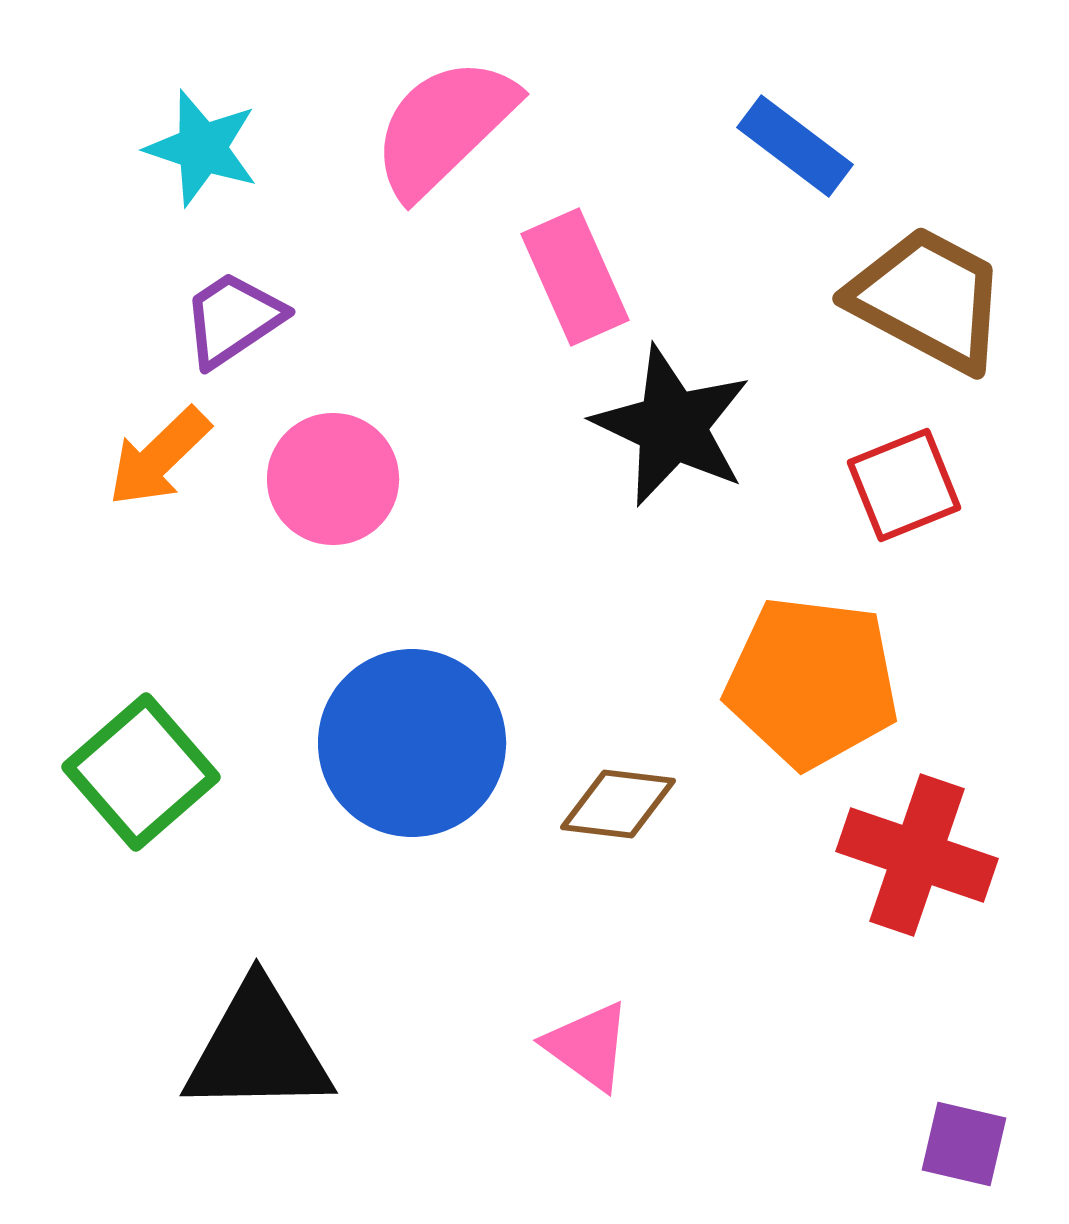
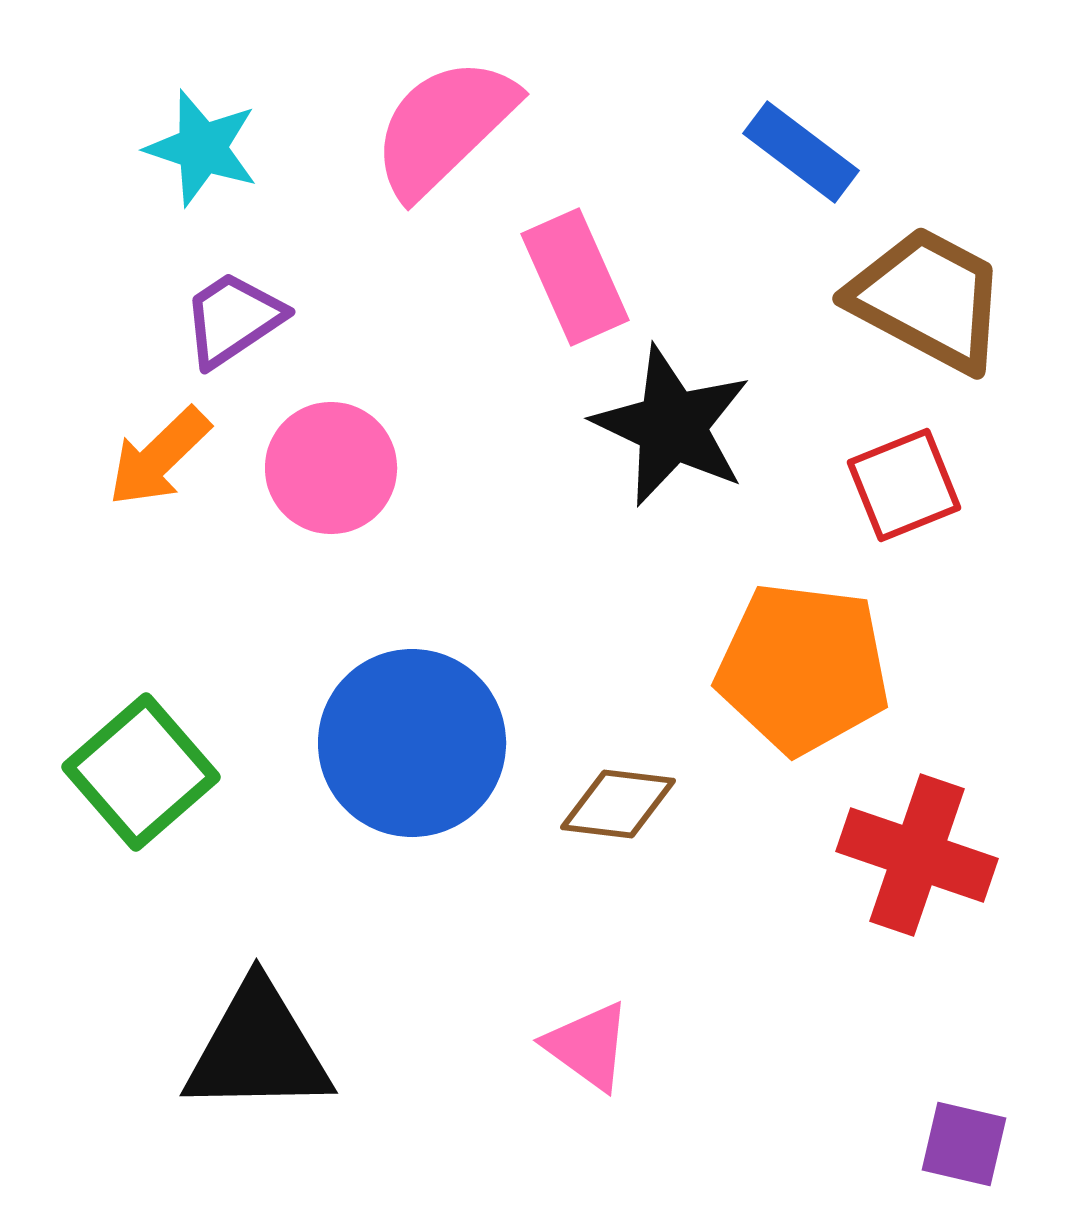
blue rectangle: moved 6 px right, 6 px down
pink circle: moved 2 px left, 11 px up
orange pentagon: moved 9 px left, 14 px up
